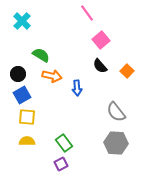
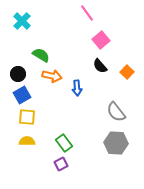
orange square: moved 1 px down
